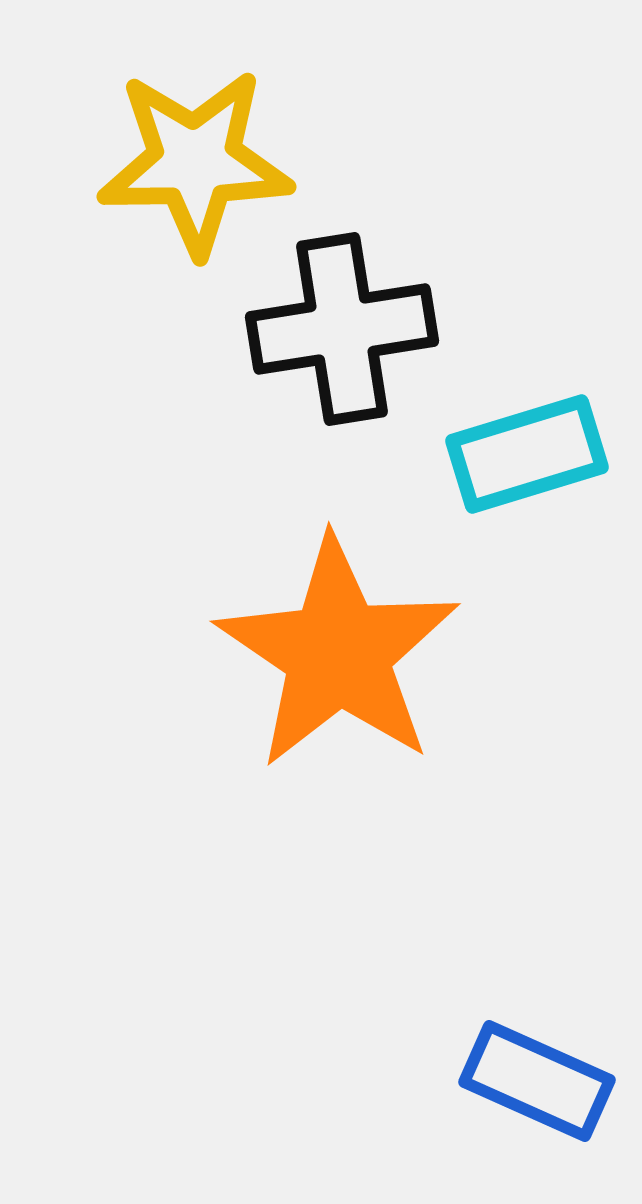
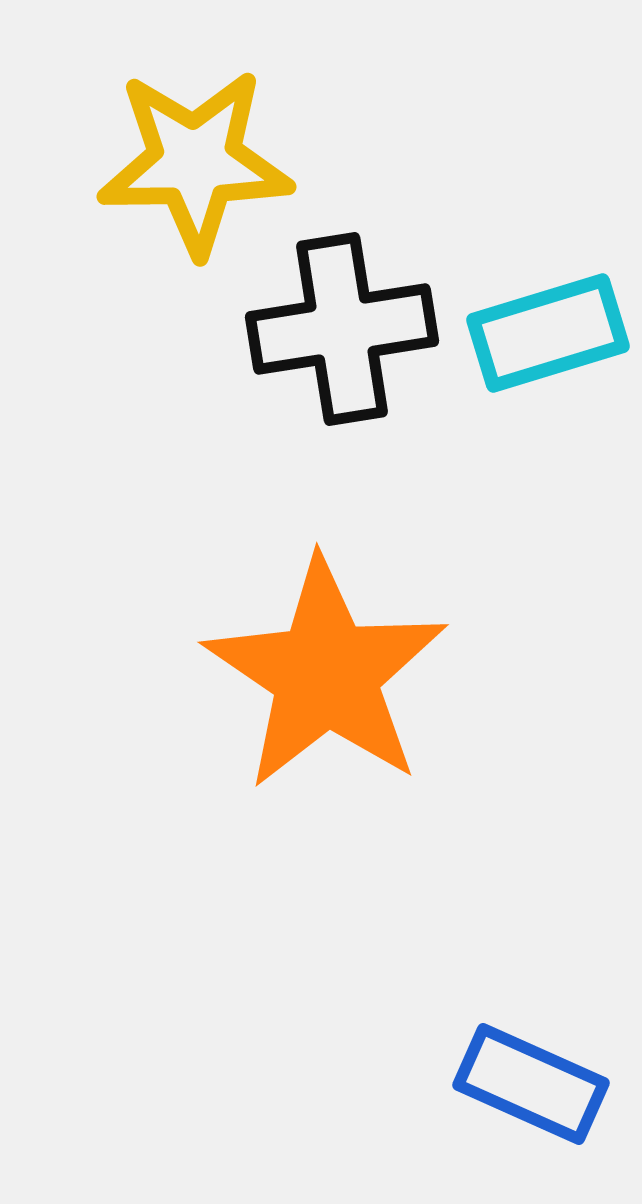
cyan rectangle: moved 21 px right, 121 px up
orange star: moved 12 px left, 21 px down
blue rectangle: moved 6 px left, 3 px down
